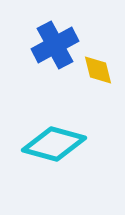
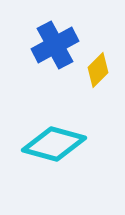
yellow diamond: rotated 60 degrees clockwise
